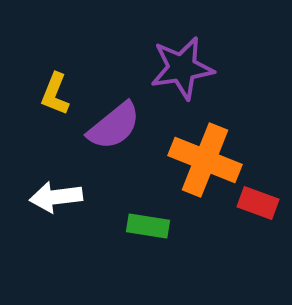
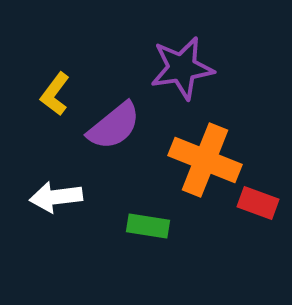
yellow L-shape: rotated 15 degrees clockwise
